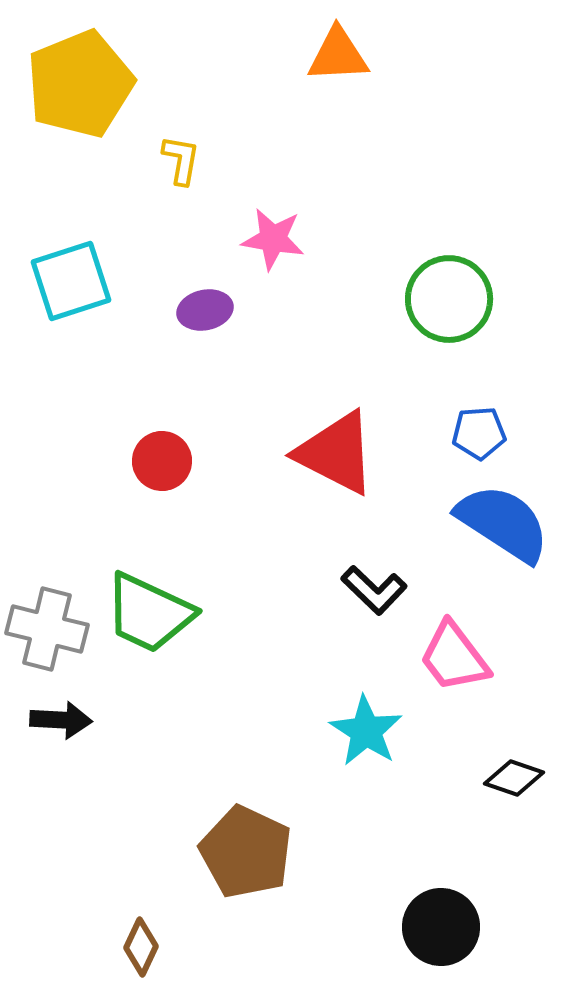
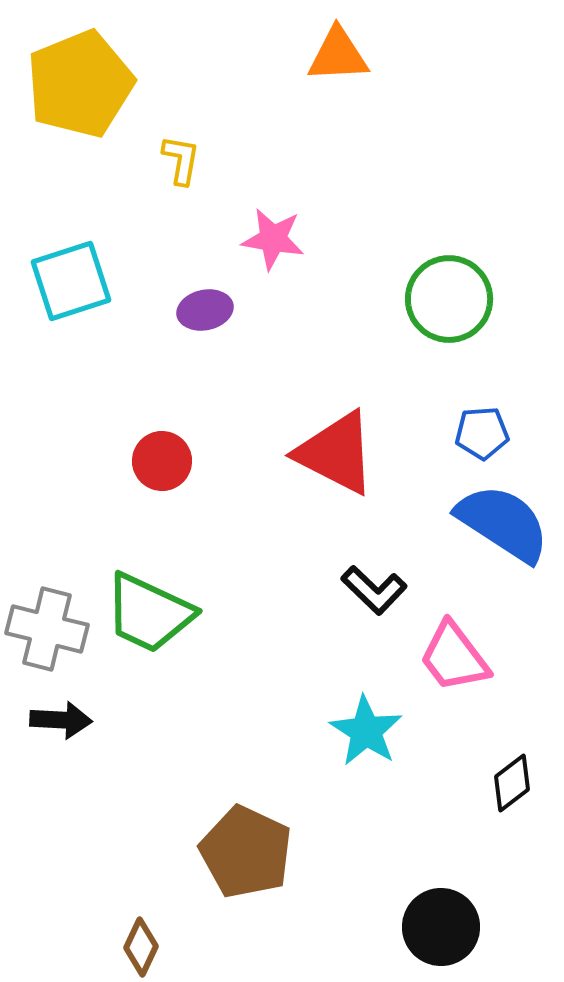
blue pentagon: moved 3 px right
black diamond: moved 2 px left, 5 px down; rotated 56 degrees counterclockwise
